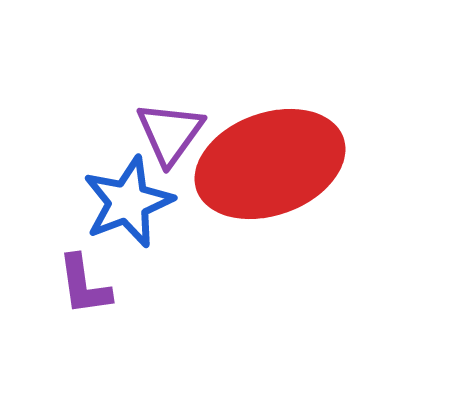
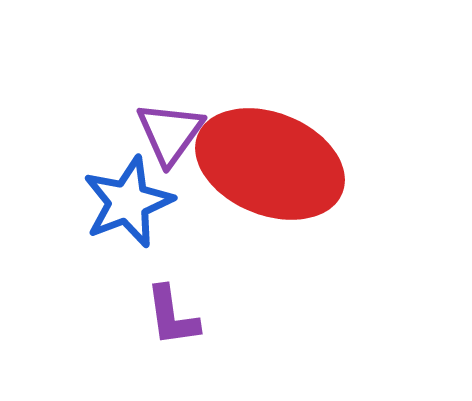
red ellipse: rotated 42 degrees clockwise
purple L-shape: moved 88 px right, 31 px down
